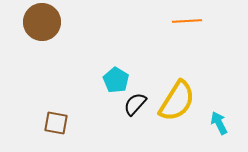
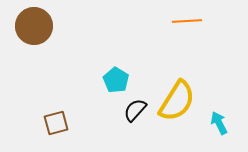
brown circle: moved 8 px left, 4 px down
black semicircle: moved 6 px down
brown square: rotated 25 degrees counterclockwise
